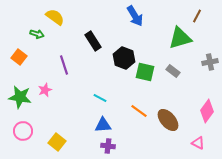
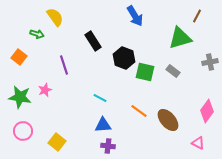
yellow semicircle: rotated 18 degrees clockwise
